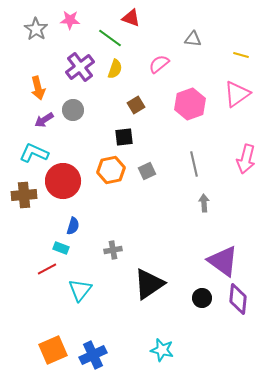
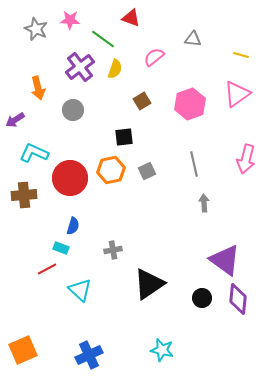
gray star: rotated 10 degrees counterclockwise
green line: moved 7 px left, 1 px down
pink semicircle: moved 5 px left, 7 px up
brown square: moved 6 px right, 4 px up
purple arrow: moved 29 px left
red circle: moved 7 px right, 3 px up
purple triangle: moved 2 px right, 1 px up
cyan triangle: rotated 25 degrees counterclockwise
orange square: moved 30 px left
blue cross: moved 4 px left
